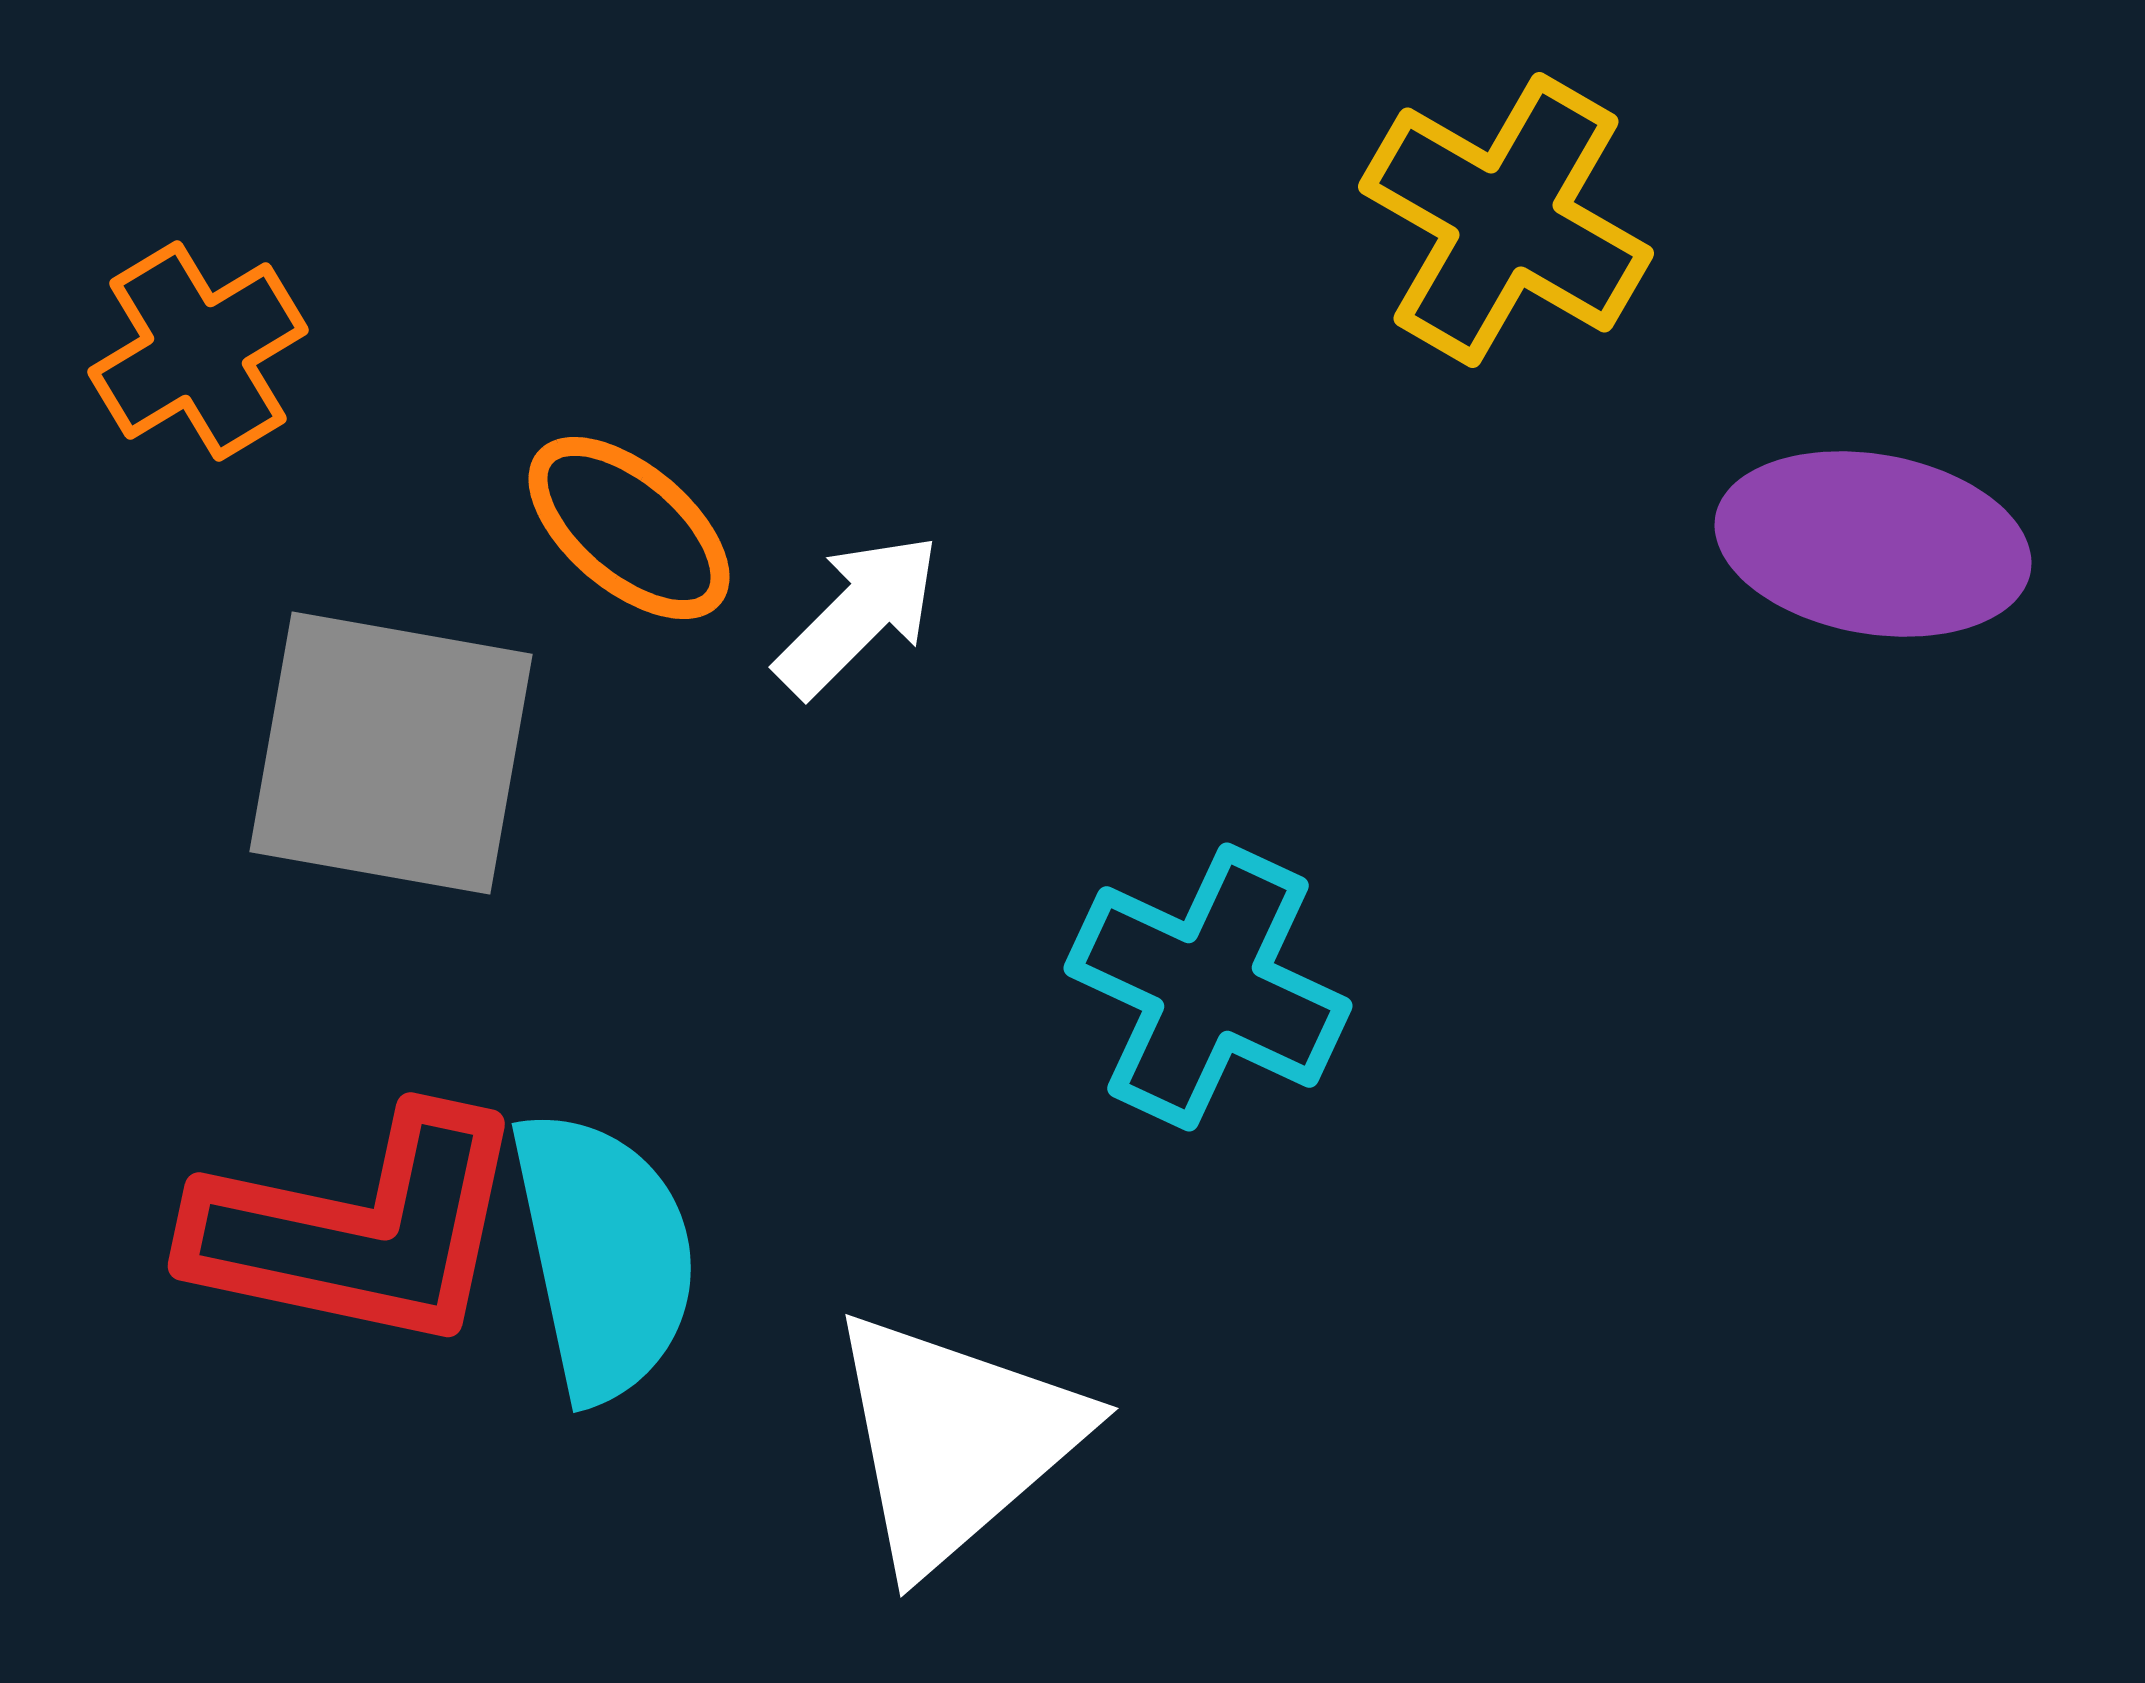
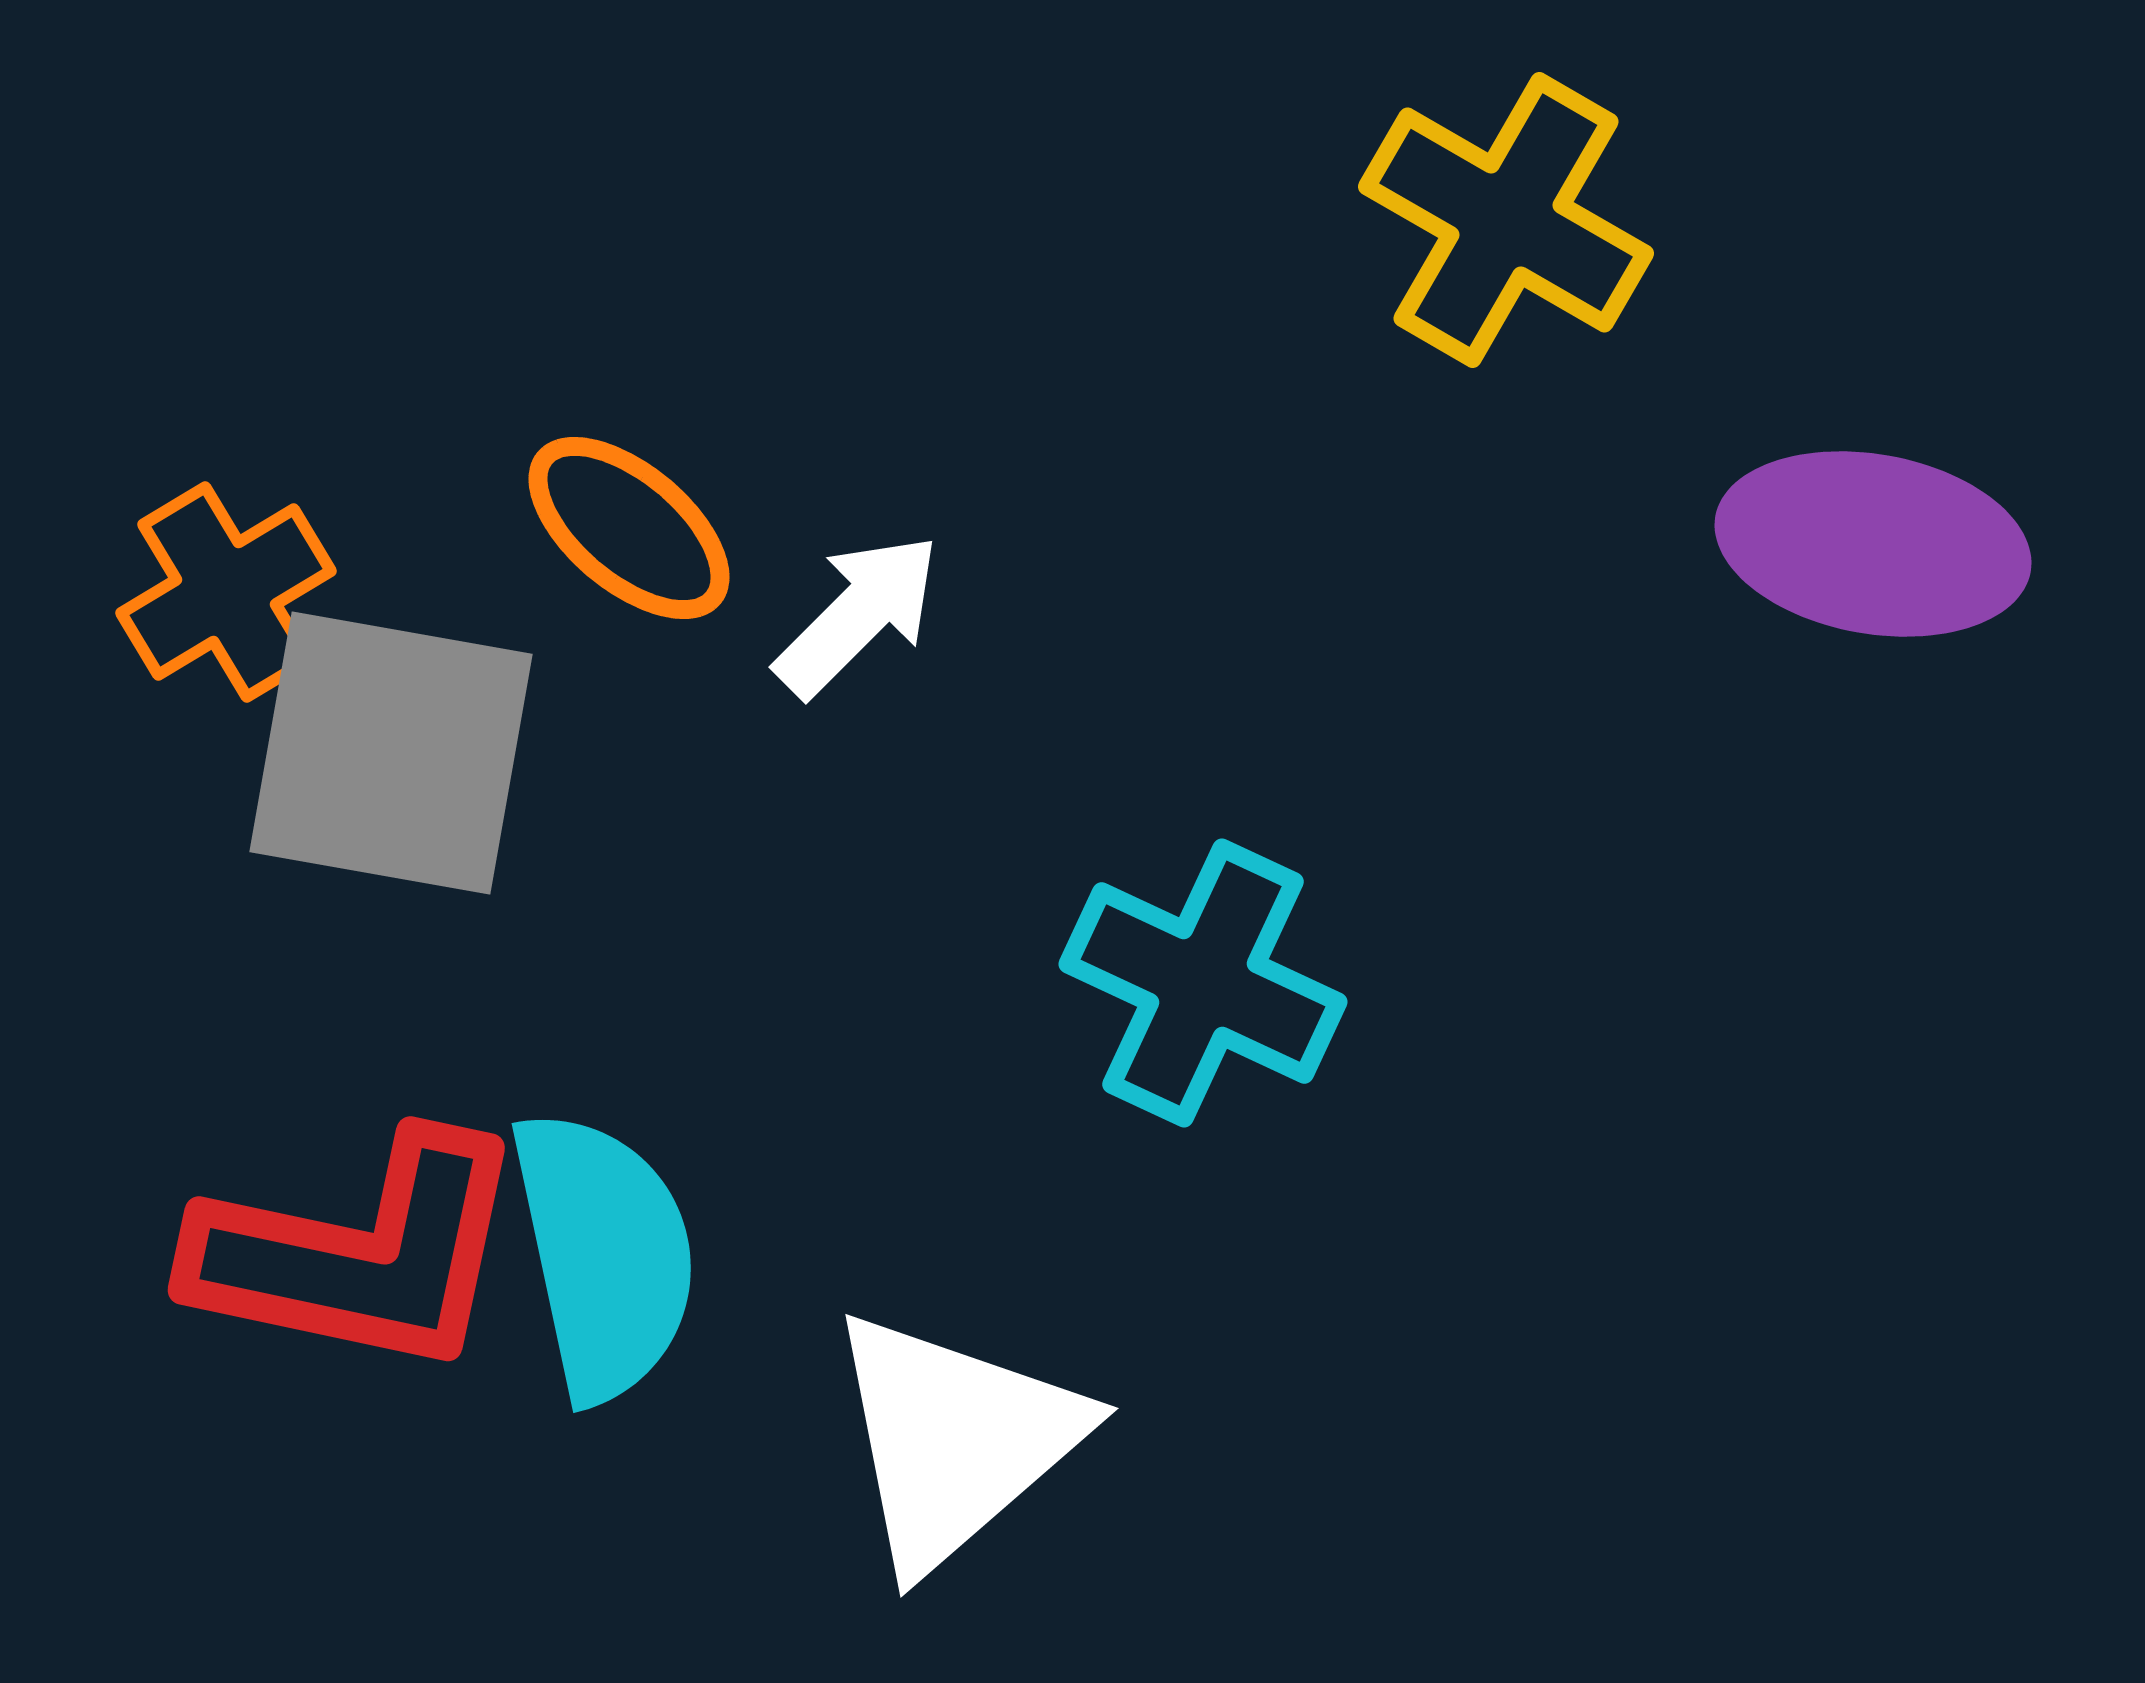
orange cross: moved 28 px right, 241 px down
cyan cross: moved 5 px left, 4 px up
red L-shape: moved 24 px down
